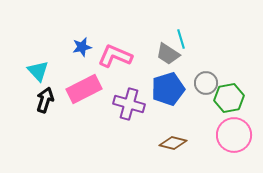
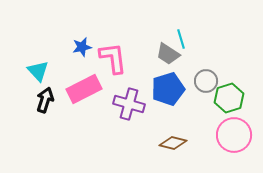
pink L-shape: moved 2 px left, 2 px down; rotated 60 degrees clockwise
gray circle: moved 2 px up
green hexagon: rotated 8 degrees counterclockwise
